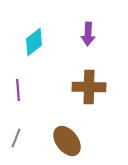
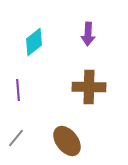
gray line: rotated 18 degrees clockwise
